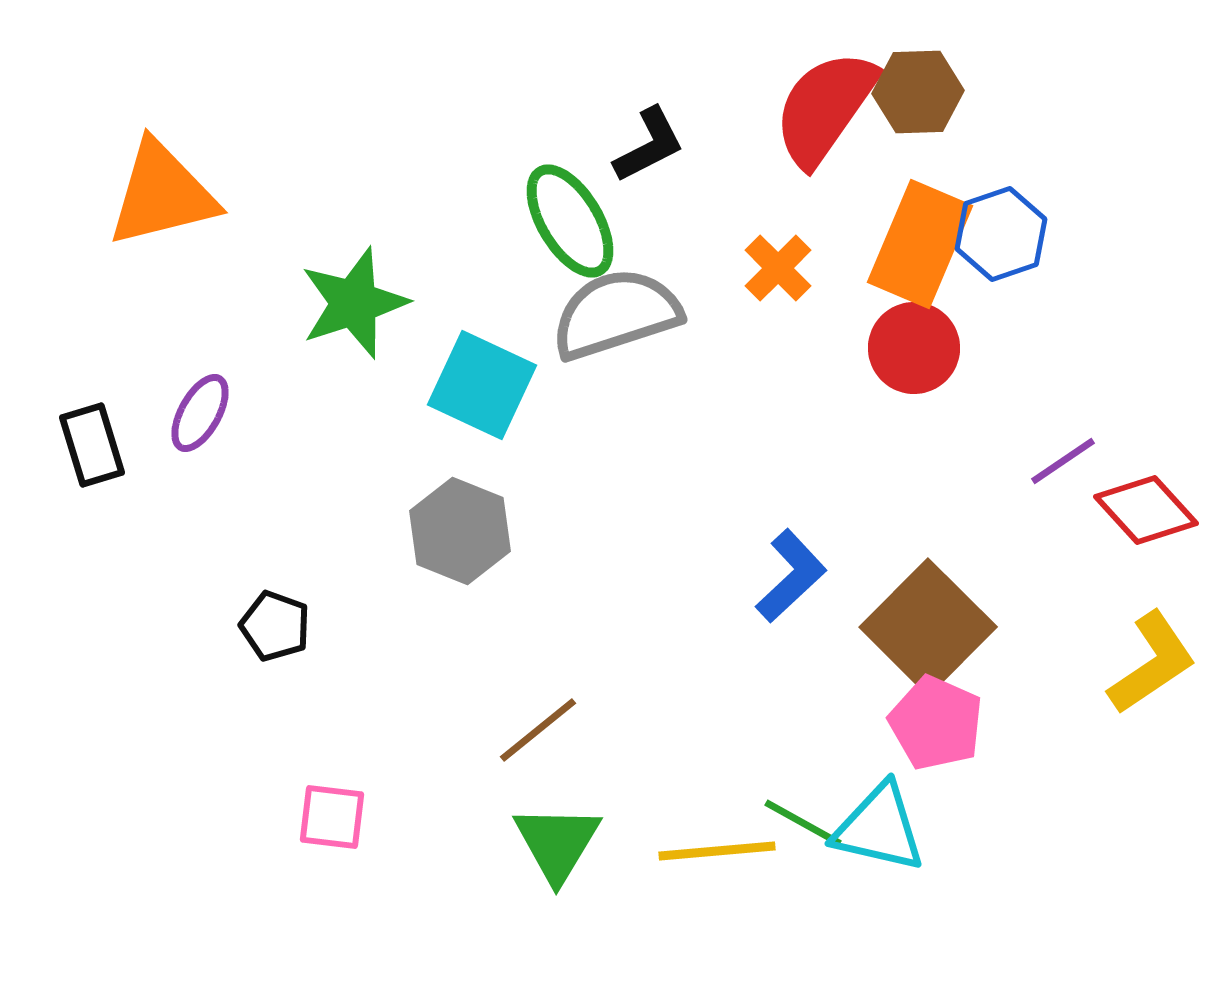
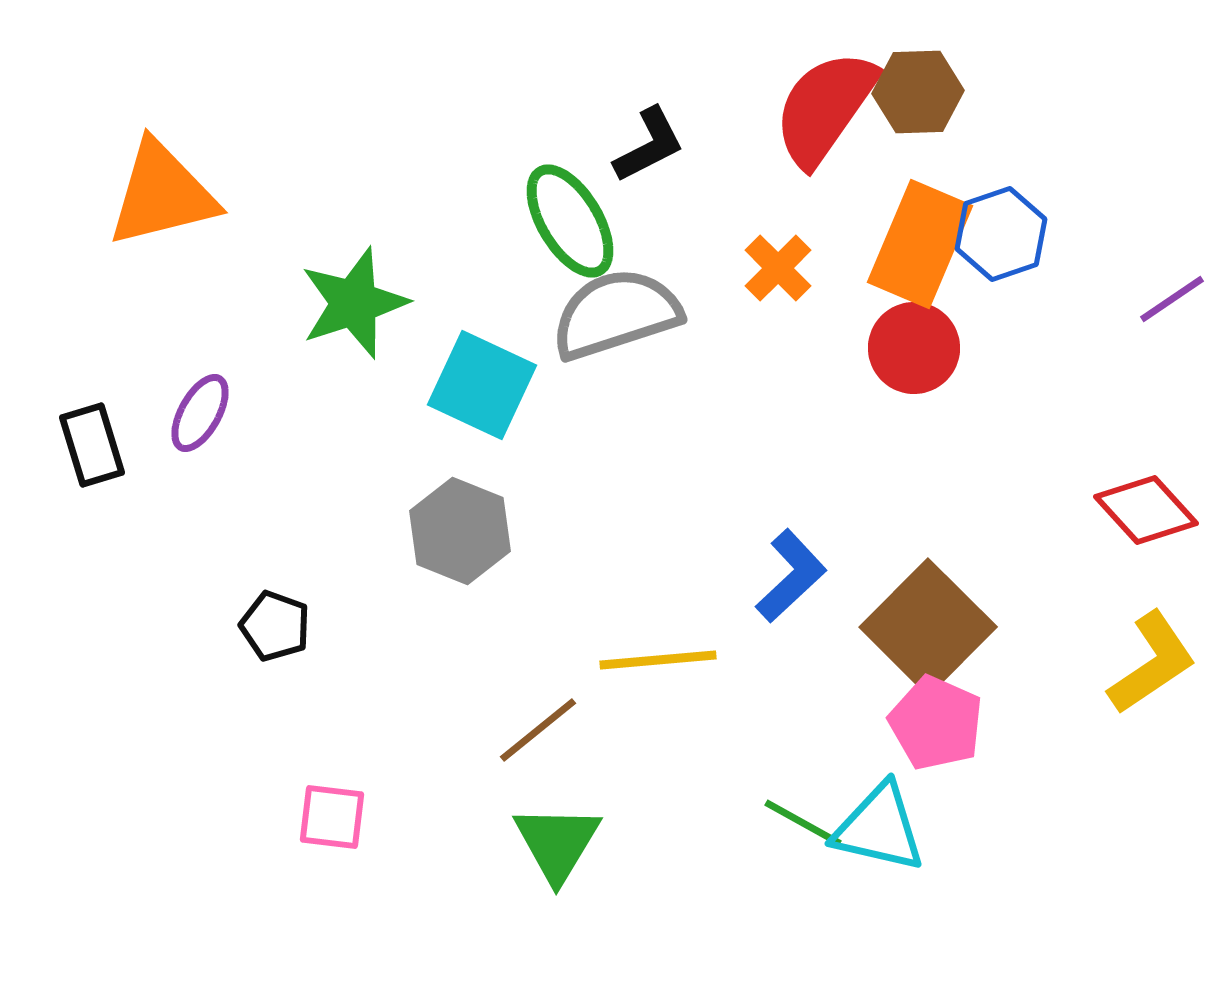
purple line: moved 109 px right, 162 px up
yellow line: moved 59 px left, 191 px up
